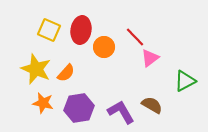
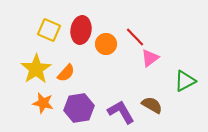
orange circle: moved 2 px right, 3 px up
yellow star: rotated 16 degrees clockwise
